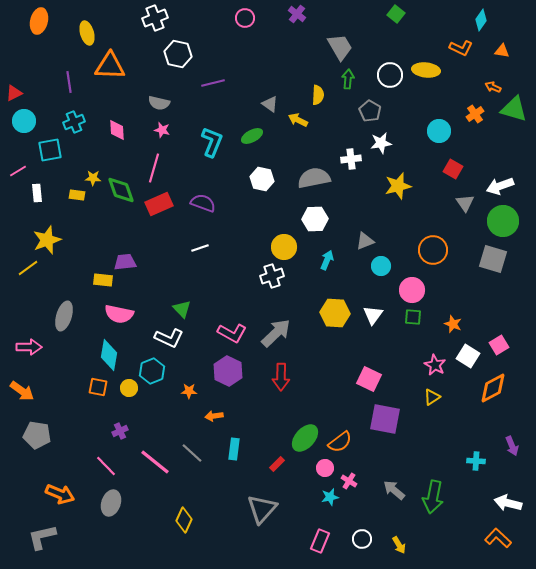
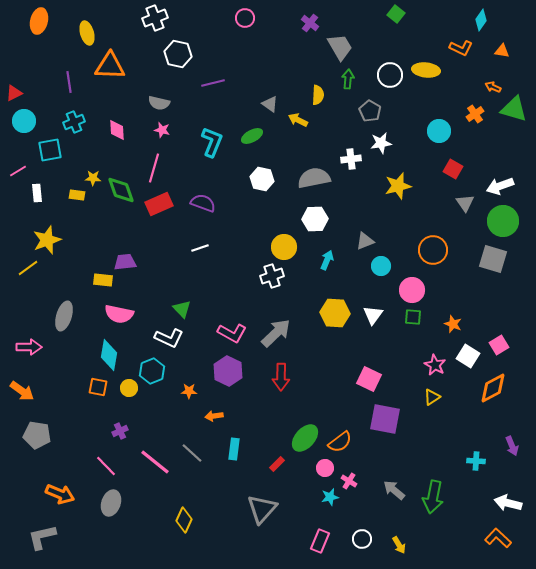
purple cross at (297, 14): moved 13 px right, 9 px down
